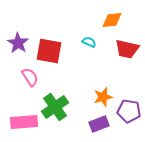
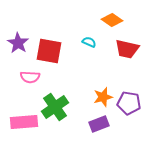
orange diamond: rotated 40 degrees clockwise
pink semicircle: rotated 126 degrees clockwise
purple pentagon: moved 8 px up
